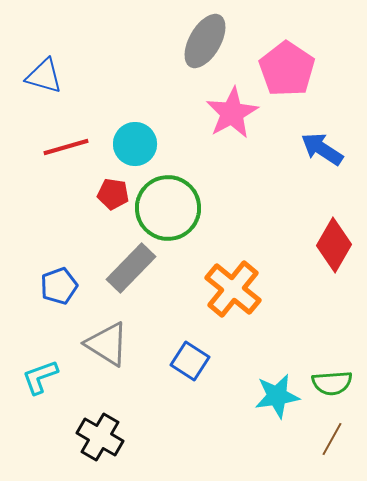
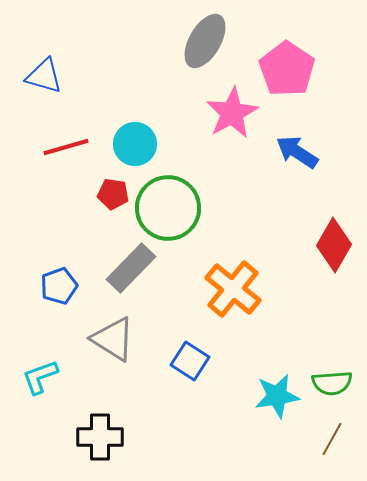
blue arrow: moved 25 px left, 3 px down
gray triangle: moved 6 px right, 5 px up
black cross: rotated 30 degrees counterclockwise
